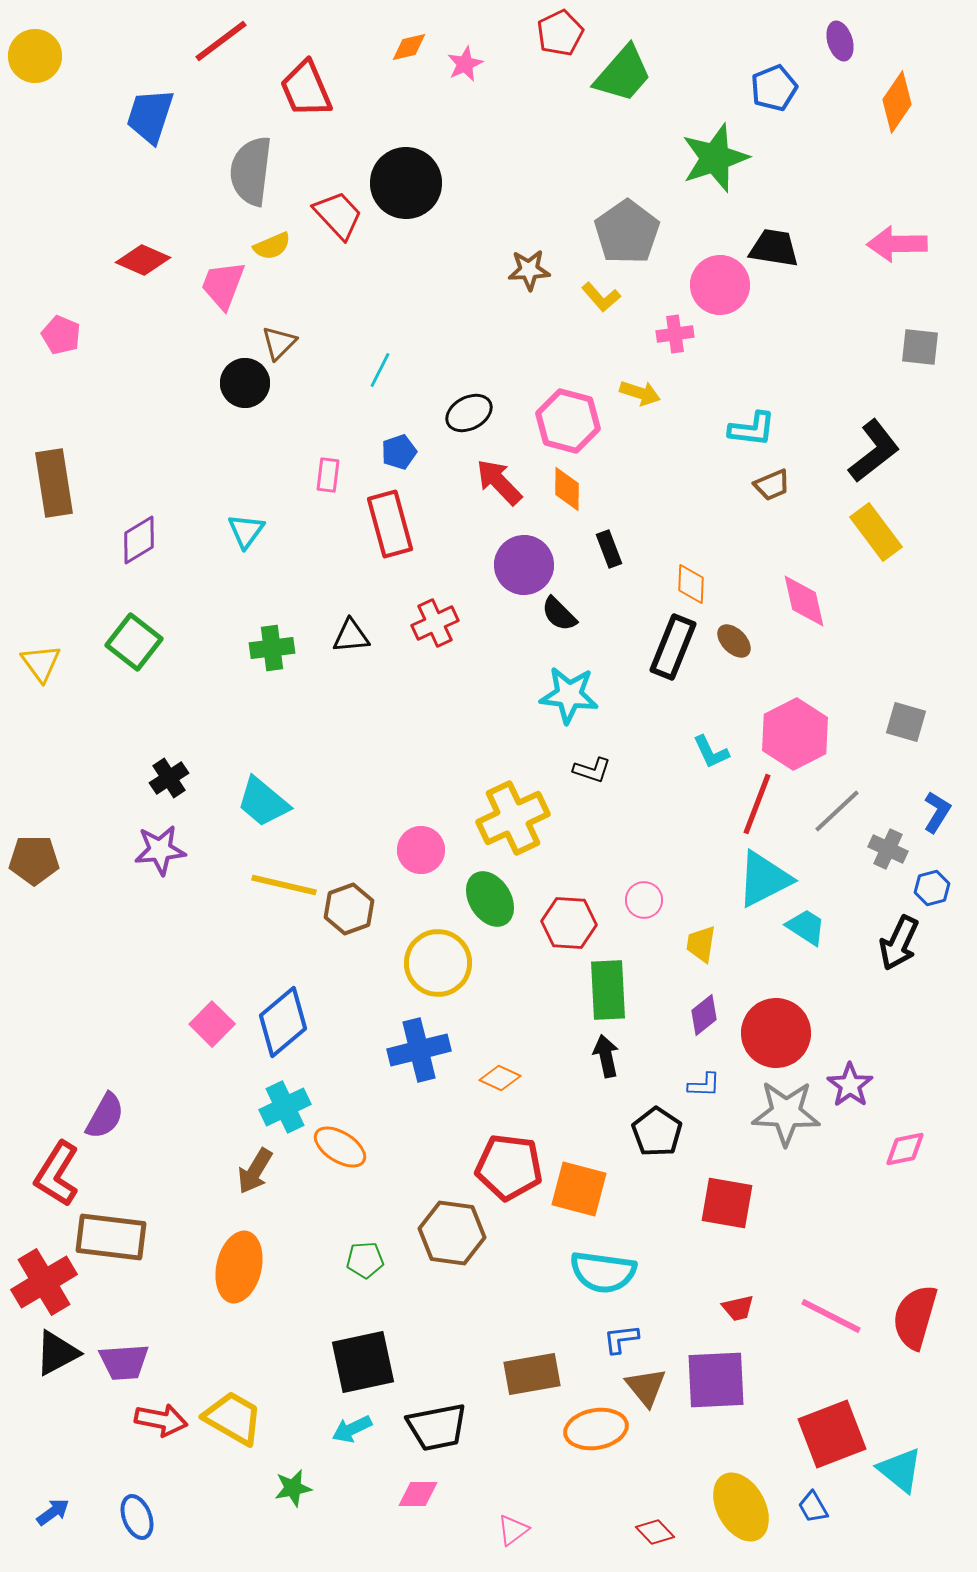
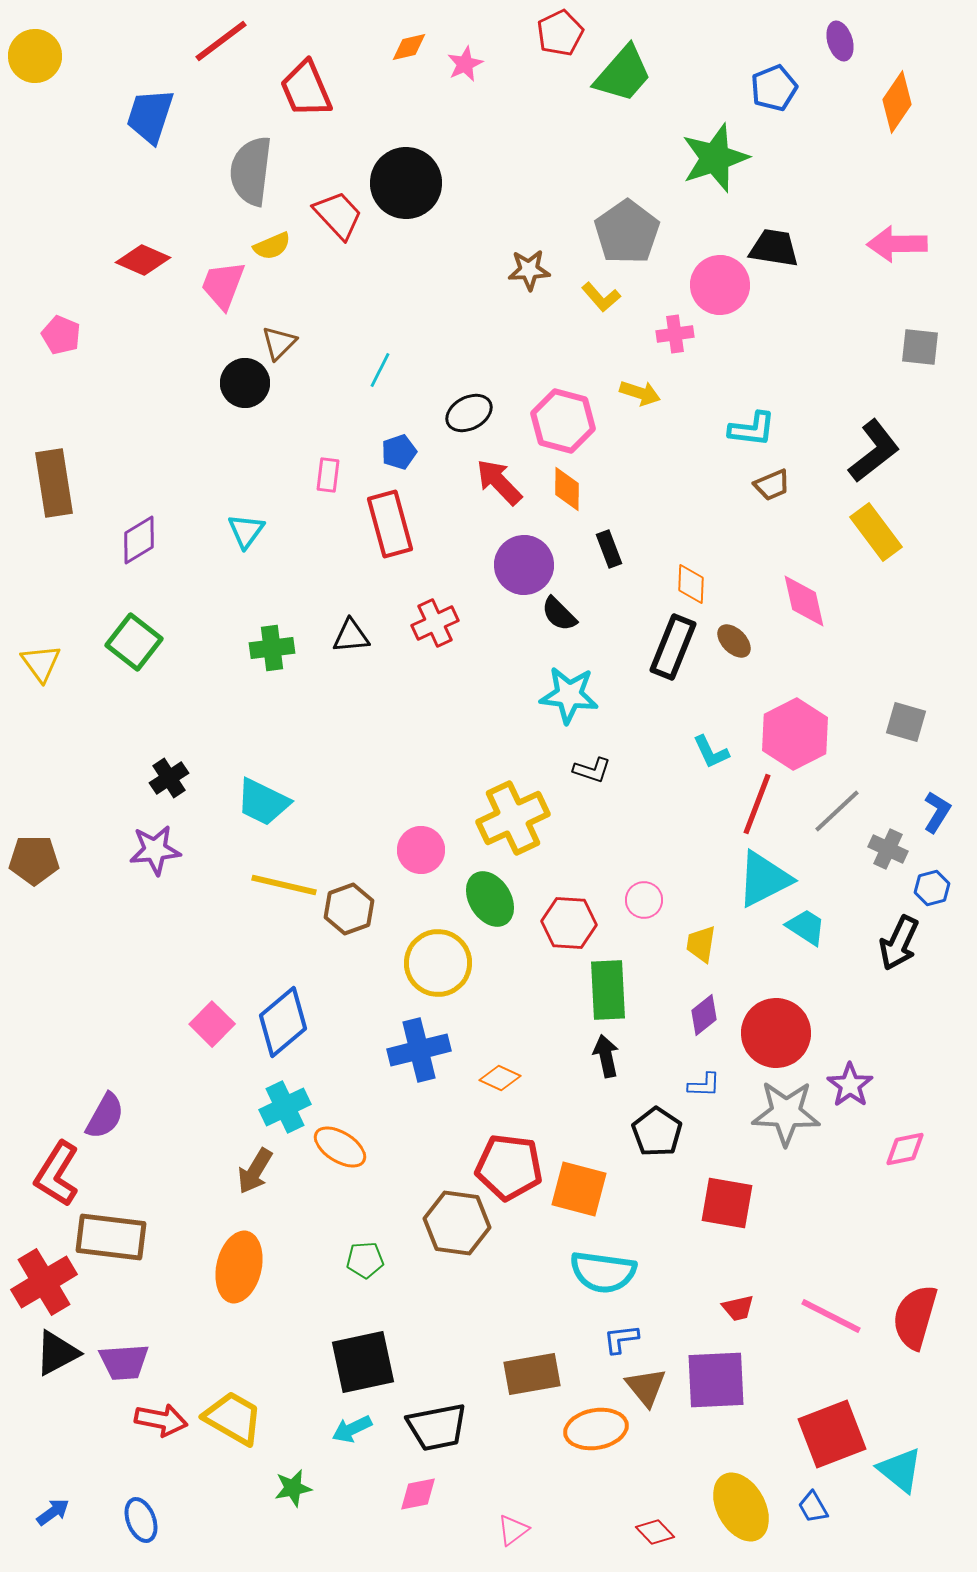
pink hexagon at (568, 421): moved 5 px left
cyan trapezoid at (263, 802): rotated 14 degrees counterclockwise
purple star at (160, 850): moved 5 px left
brown hexagon at (452, 1233): moved 5 px right, 10 px up
pink diamond at (418, 1494): rotated 12 degrees counterclockwise
blue ellipse at (137, 1517): moved 4 px right, 3 px down
